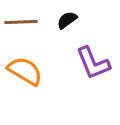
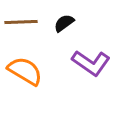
black semicircle: moved 3 px left, 3 px down
purple L-shape: moved 2 px left; rotated 33 degrees counterclockwise
